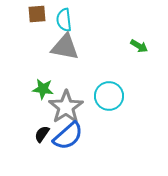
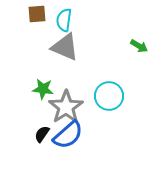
cyan semicircle: rotated 15 degrees clockwise
gray triangle: rotated 12 degrees clockwise
blue semicircle: moved 1 px up
